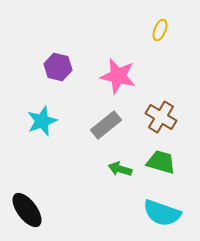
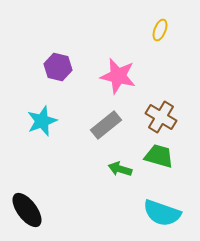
green trapezoid: moved 2 px left, 6 px up
